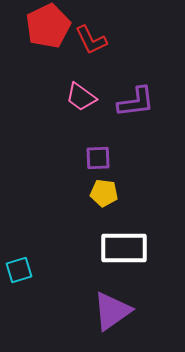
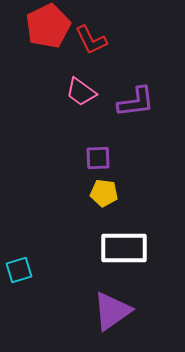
pink trapezoid: moved 5 px up
